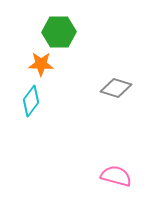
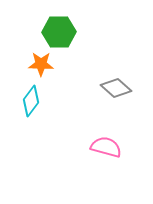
gray diamond: rotated 24 degrees clockwise
pink semicircle: moved 10 px left, 29 px up
